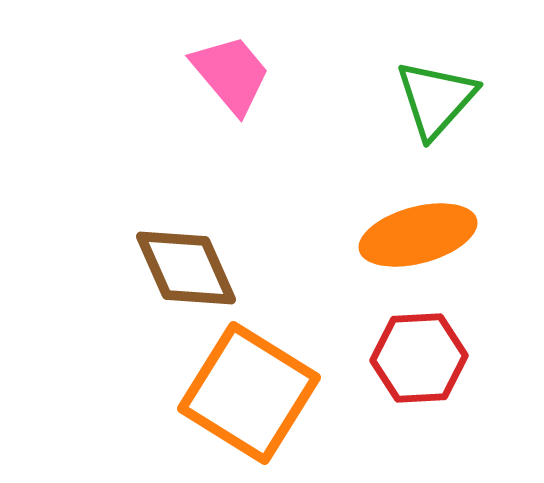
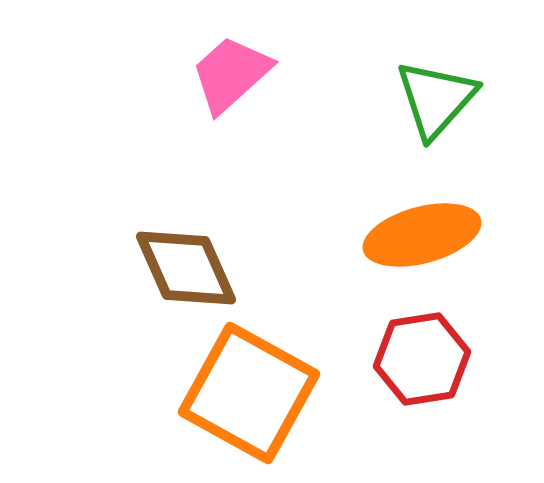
pink trapezoid: rotated 92 degrees counterclockwise
orange ellipse: moved 4 px right
red hexagon: moved 3 px right, 1 px down; rotated 6 degrees counterclockwise
orange square: rotated 3 degrees counterclockwise
